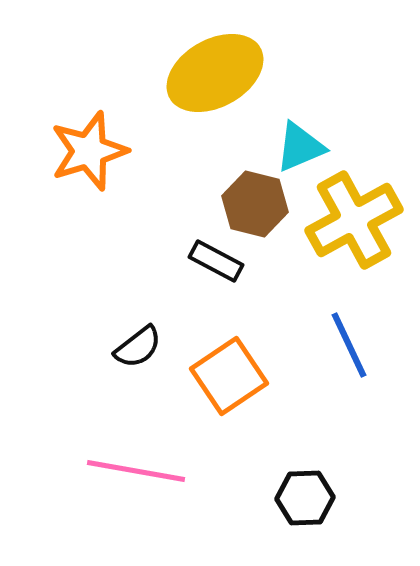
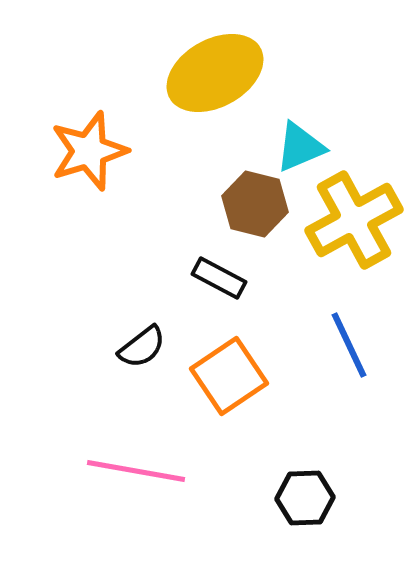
black rectangle: moved 3 px right, 17 px down
black semicircle: moved 4 px right
